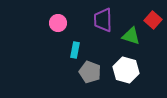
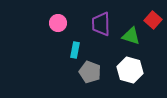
purple trapezoid: moved 2 px left, 4 px down
white hexagon: moved 4 px right
